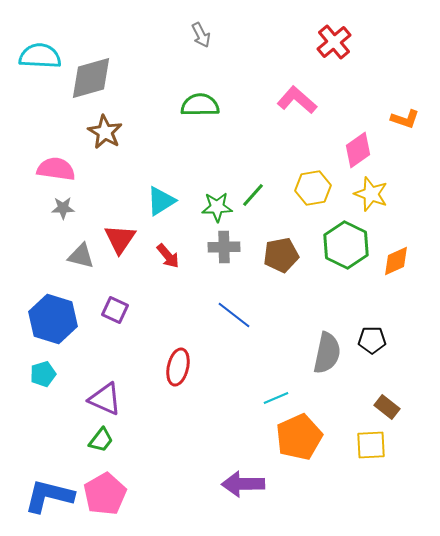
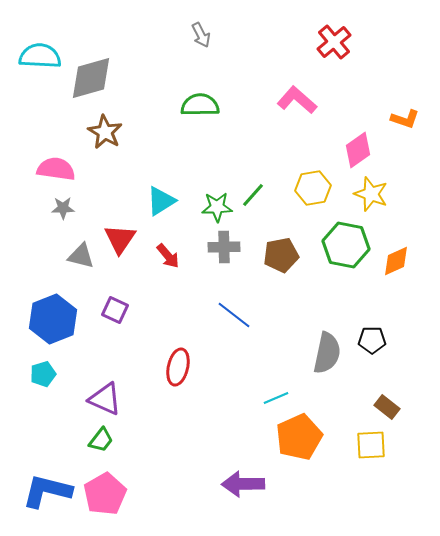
green hexagon: rotated 15 degrees counterclockwise
blue hexagon: rotated 21 degrees clockwise
blue L-shape: moved 2 px left, 5 px up
